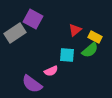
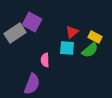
purple square: moved 1 px left, 3 px down
red triangle: moved 3 px left, 2 px down
cyan square: moved 7 px up
pink semicircle: moved 6 px left, 11 px up; rotated 112 degrees clockwise
purple semicircle: rotated 105 degrees counterclockwise
